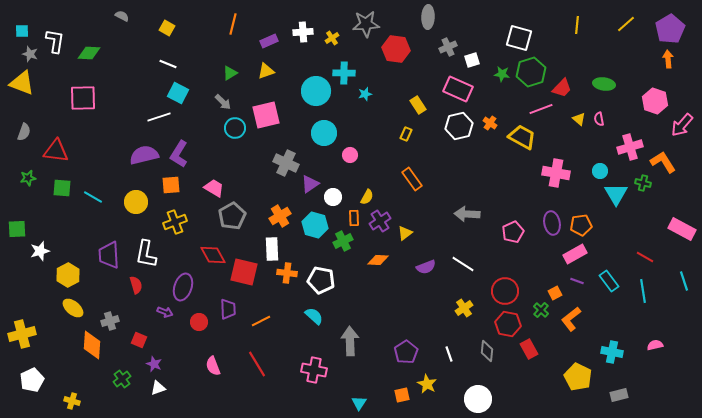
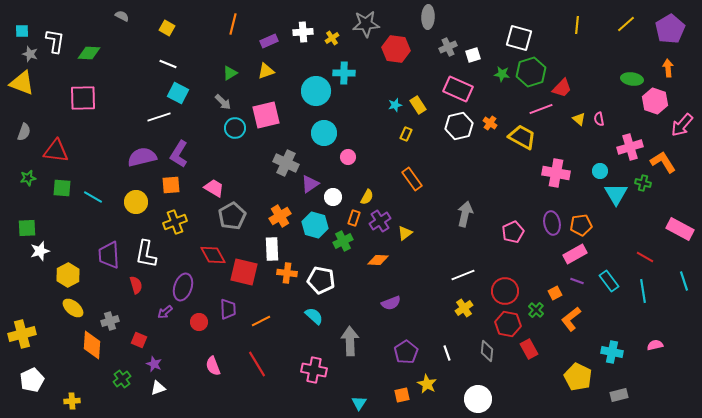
orange arrow at (668, 59): moved 9 px down
white square at (472, 60): moved 1 px right, 5 px up
green ellipse at (604, 84): moved 28 px right, 5 px up
cyan star at (365, 94): moved 30 px right, 11 px down
purple semicircle at (144, 155): moved 2 px left, 2 px down
pink circle at (350, 155): moved 2 px left, 2 px down
gray arrow at (467, 214): moved 2 px left; rotated 100 degrees clockwise
orange rectangle at (354, 218): rotated 21 degrees clockwise
green square at (17, 229): moved 10 px right, 1 px up
pink rectangle at (682, 229): moved 2 px left
white line at (463, 264): moved 11 px down; rotated 55 degrees counterclockwise
purple semicircle at (426, 267): moved 35 px left, 36 px down
green cross at (541, 310): moved 5 px left
purple arrow at (165, 312): rotated 119 degrees clockwise
white line at (449, 354): moved 2 px left, 1 px up
yellow cross at (72, 401): rotated 21 degrees counterclockwise
